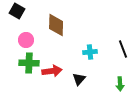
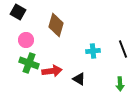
black square: moved 1 px right, 1 px down
brown diamond: rotated 15 degrees clockwise
cyan cross: moved 3 px right, 1 px up
green cross: rotated 18 degrees clockwise
black triangle: rotated 40 degrees counterclockwise
